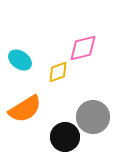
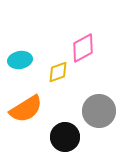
pink diamond: rotated 16 degrees counterclockwise
cyan ellipse: rotated 45 degrees counterclockwise
orange semicircle: moved 1 px right
gray circle: moved 6 px right, 6 px up
